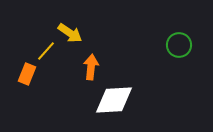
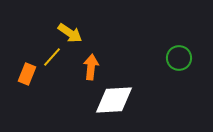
green circle: moved 13 px down
yellow line: moved 6 px right, 6 px down
